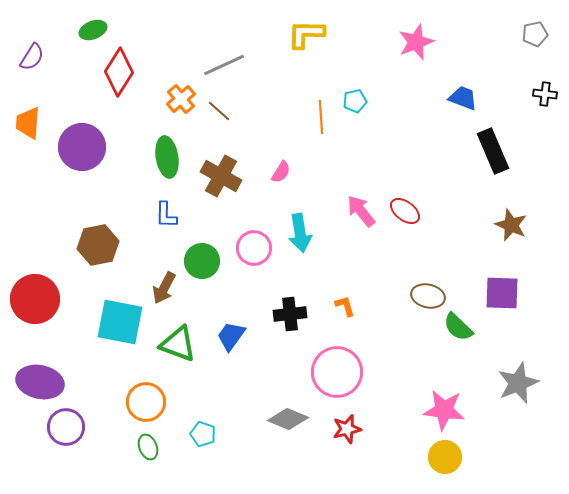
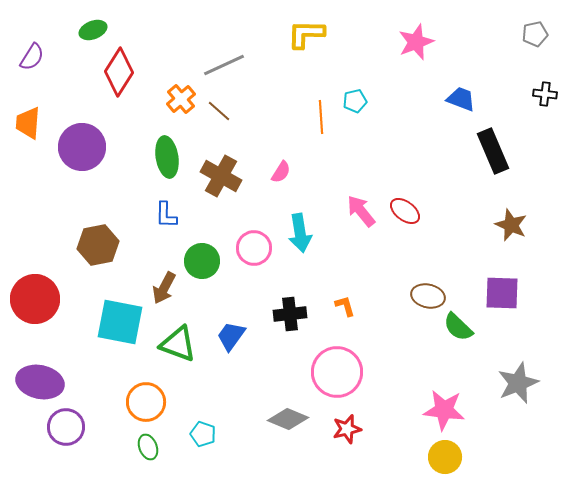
blue trapezoid at (463, 98): moved 2 px left, 1 px down
